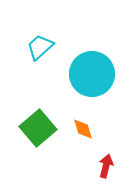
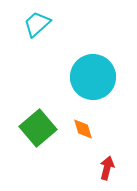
cyan trapezoid: moved 3 px left, 23 px up
cyan circle: moved 1 px right, 3 px down
red arrow: moved 1 px right, 2 px down
